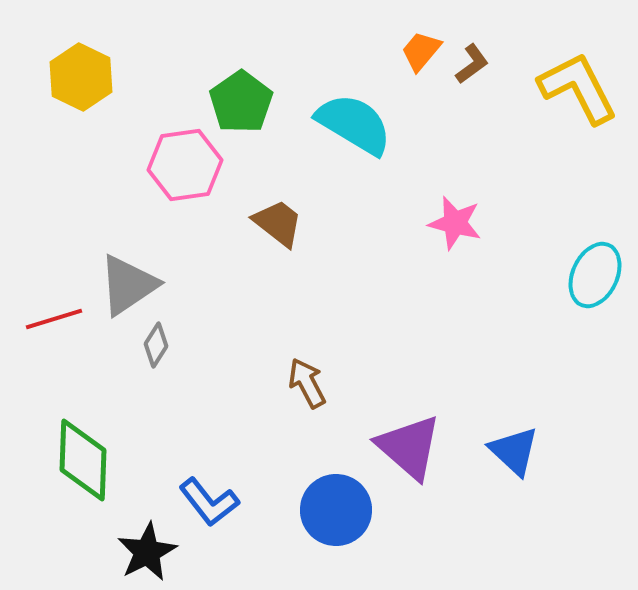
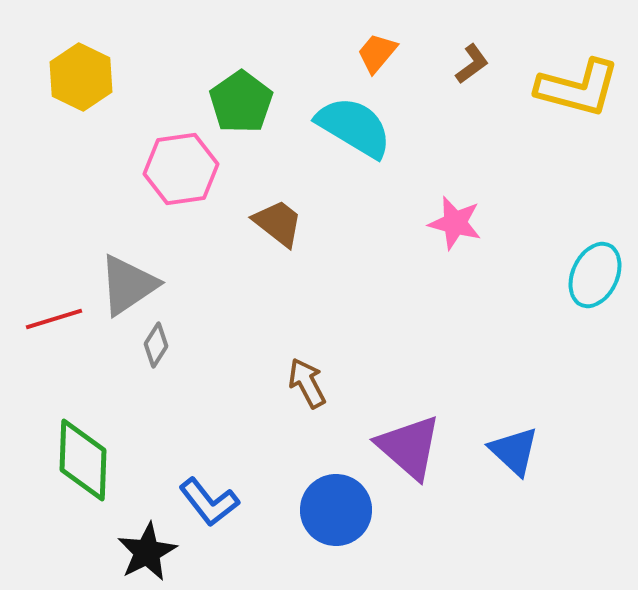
orange trapezoid: moved 44 px left, 2 px down
yellow L-shape: rotated 132 degrees clockwise
cyan semicircle: moved 3 px down
pink hexagon: moved 4 px left, 4 px down
